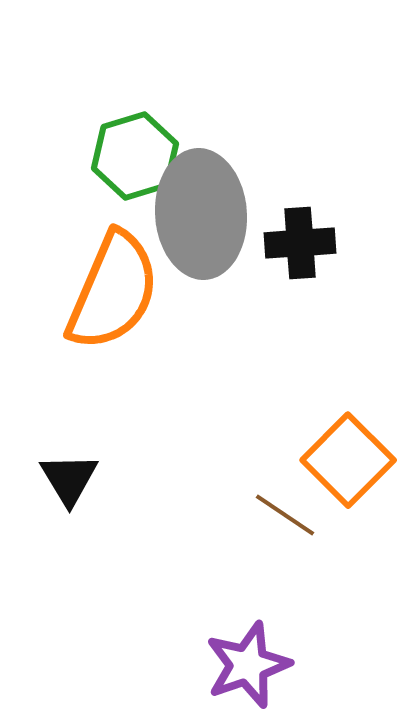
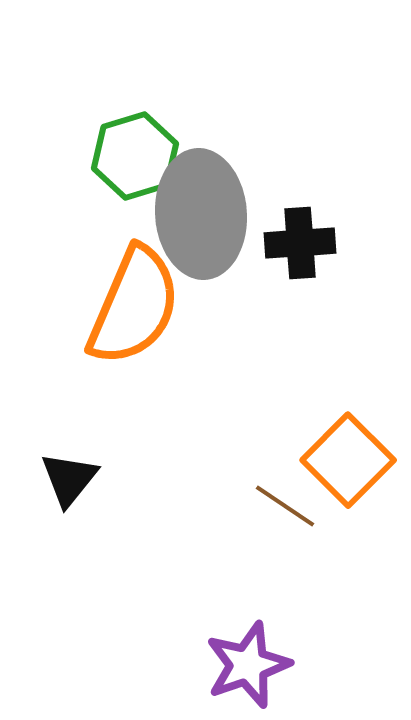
orange semicircle: moved 21 px right, 15 px down
black triangle: rotated 10 degrees clockwise
brown line: moved 9 px up
